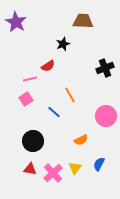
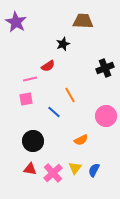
pink square: rotated 24 degrees clockwise
blue semicircle: moved 5 px left, 6 px down
